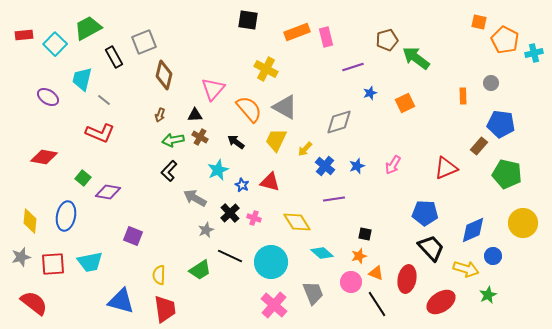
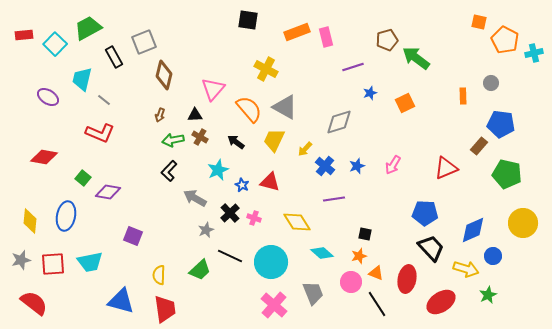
yellow trapezoid at (276, 140): moved 2 px left
gray star at (21, 257): moved 3 px down
green trapezoid at (200, 270): rotated 10 degrees counterclockwise
